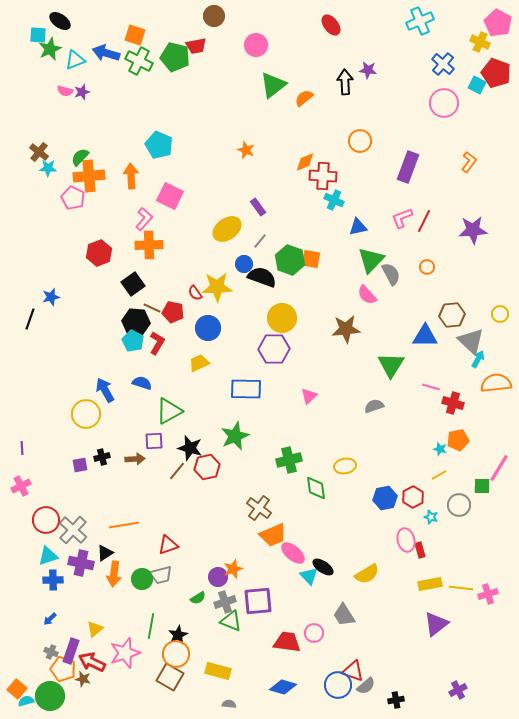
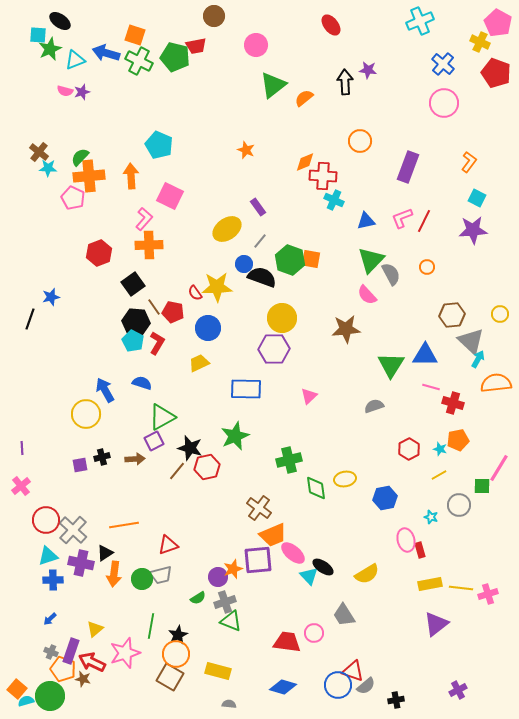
cyan square at (477, 85): moved 113 px down
blue triangle at (358, 227): moved 8 px right, 6 px up
brown line at (152, 308): moved 2 px right, 1 px up; rotated 30 degrees clockwise
blue triangle at (425, 336): moved 19 px down
green triangle at (169, 411): moved 7 px left, 6 px down
purple square at (154, 441): rotated 24 degrees counterclockwise
yellow ellipse at (345, 466): moved 13 px down
pink cross at (21, 486): rotated 12 degrees counterclockwise
red hexagon at (413, 497): moved 4 px left, 48 px up
purple square at (258, 601): moved 41 px up
